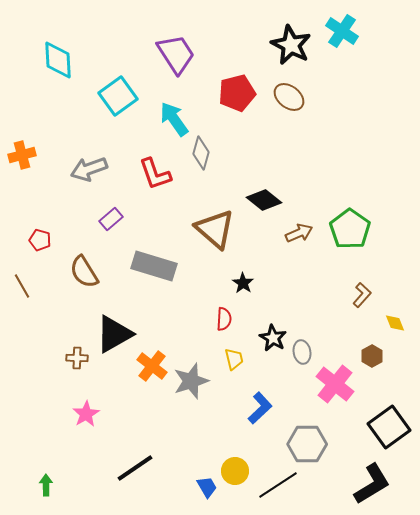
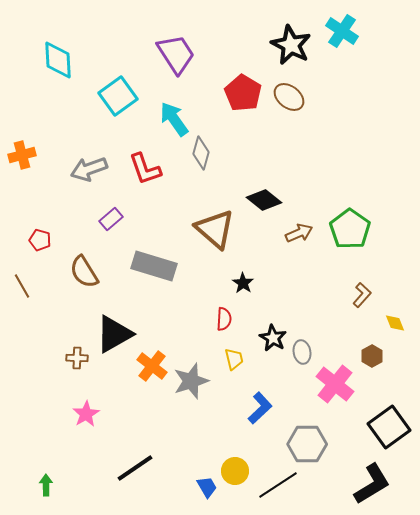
red pentagon at (237, 93): moved 6 px right; rotated 27 degrees counterclockwise
red L-shape at (155, 174): moved 10 px left, 5 px up
